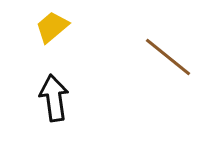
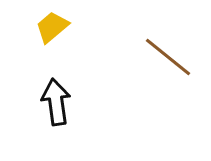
black arrow: moved 2 px right, 4 px down
